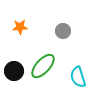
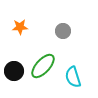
cyan semicircle: moved 5 px left
